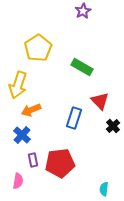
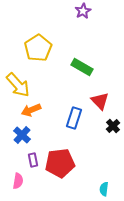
yellow arrow: rotated 60 degrees counterclockwise
